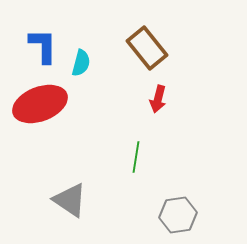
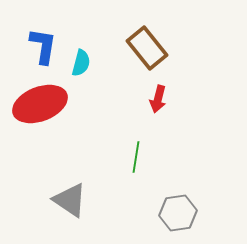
blue L-shape: rotated 9 degrees clockwise
gray hexagon: moved 2 px up
